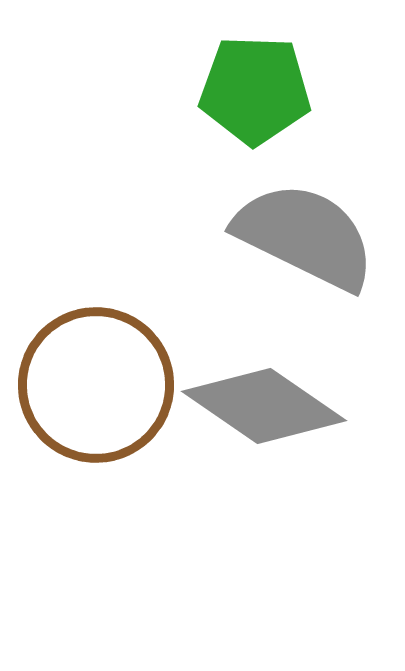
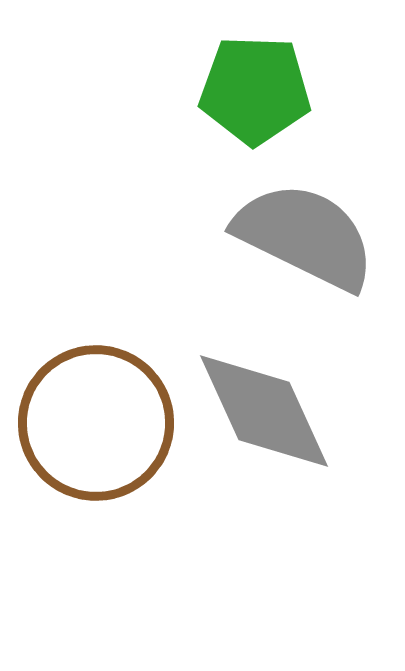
brown circle: moved 38 px down
gray diamond: moved 5 px down; rotated 31 degrees clockwise
